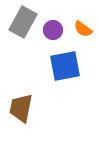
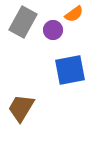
orange semicircle: moved 9 px left, 15 px up; rotated 72 degrees counterclockwise
blue square: moved 5 px right, 4 px down
brown trapezoid: rotated 20 degrees clockwise
